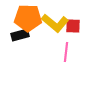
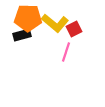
red square: moved 1 px right, 3 px down; rotated 28 degrees counterclockwise
black rectangle: moved 2 px right
pink line: rotated 12 degrees clockwise
